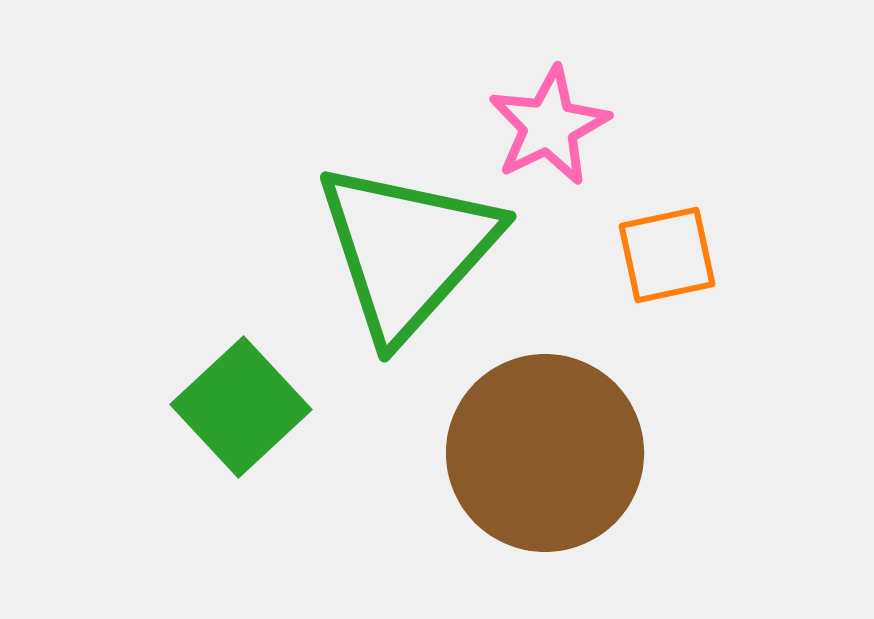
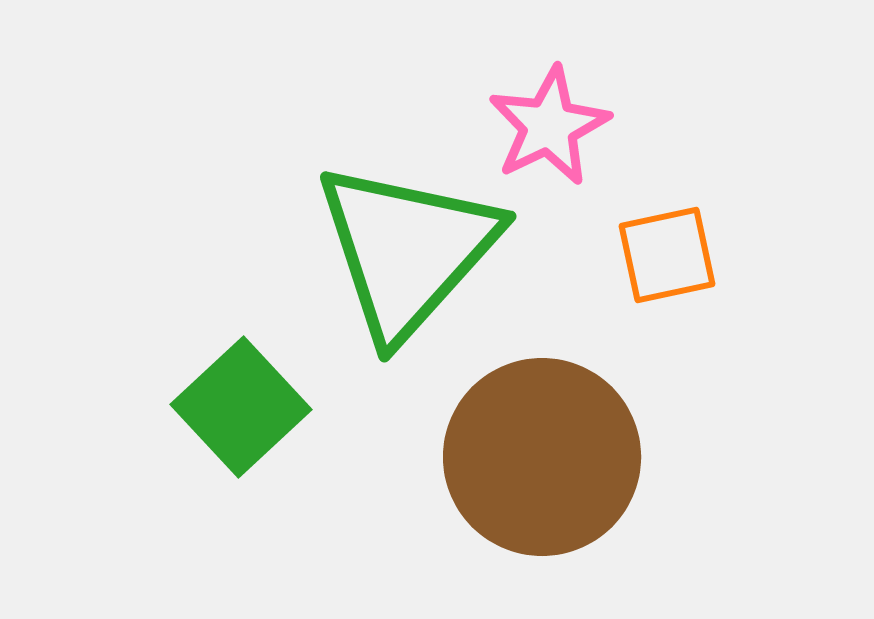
brown circle: moved 3 px left, 4 px down
